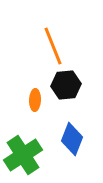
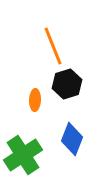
black hexagon: moved 1 px right, 1 px up; rotated 12 degrees counterclockwise
